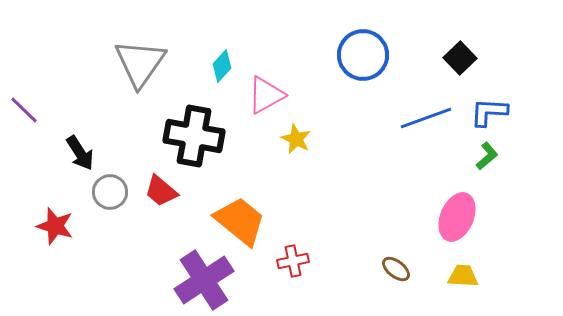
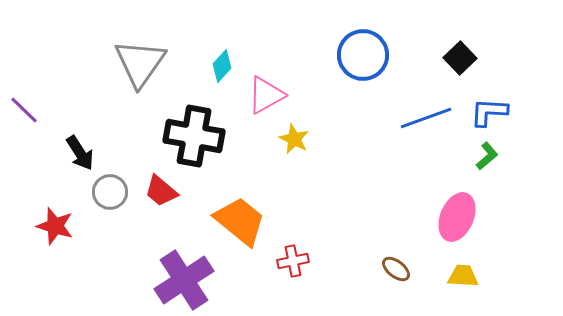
yellow star: moved 2 px left
purple cross: moved 20 px left
